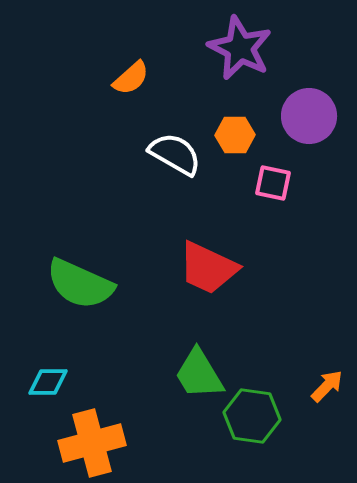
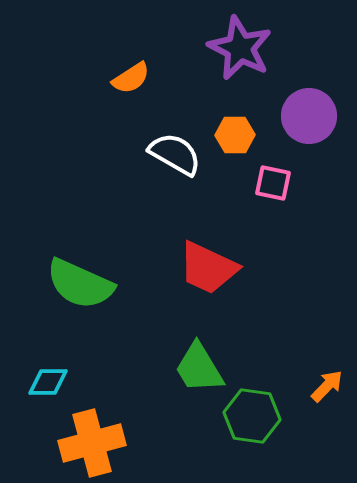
orange semicircle: rotated 9 degrees clockwise
green trapezoid: moved 6 px up
